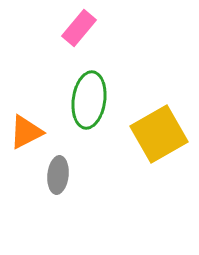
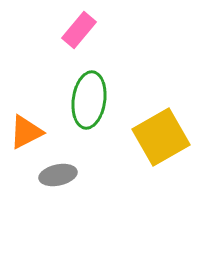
pink rectangle: moved 2 px down
yellow square: moved 2 px right, 3 px down
gray ellipse: rotated 72 degrees clockwise
